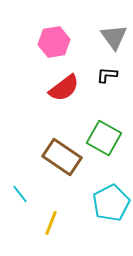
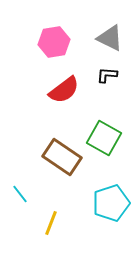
gray triangle: moved 4 px left, 1 px down; rotated 28 degrees counterclockwise
red semicircle: moved 2 px down
cyan pentagon: rotated 9 degrees clockwise
